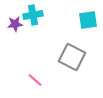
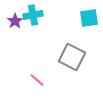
cyan square: moved 1 px right, 2 px up
purple star: moved 3 px up; rotated 28 degrees counterclockwise
pink line: moved 2 px right
